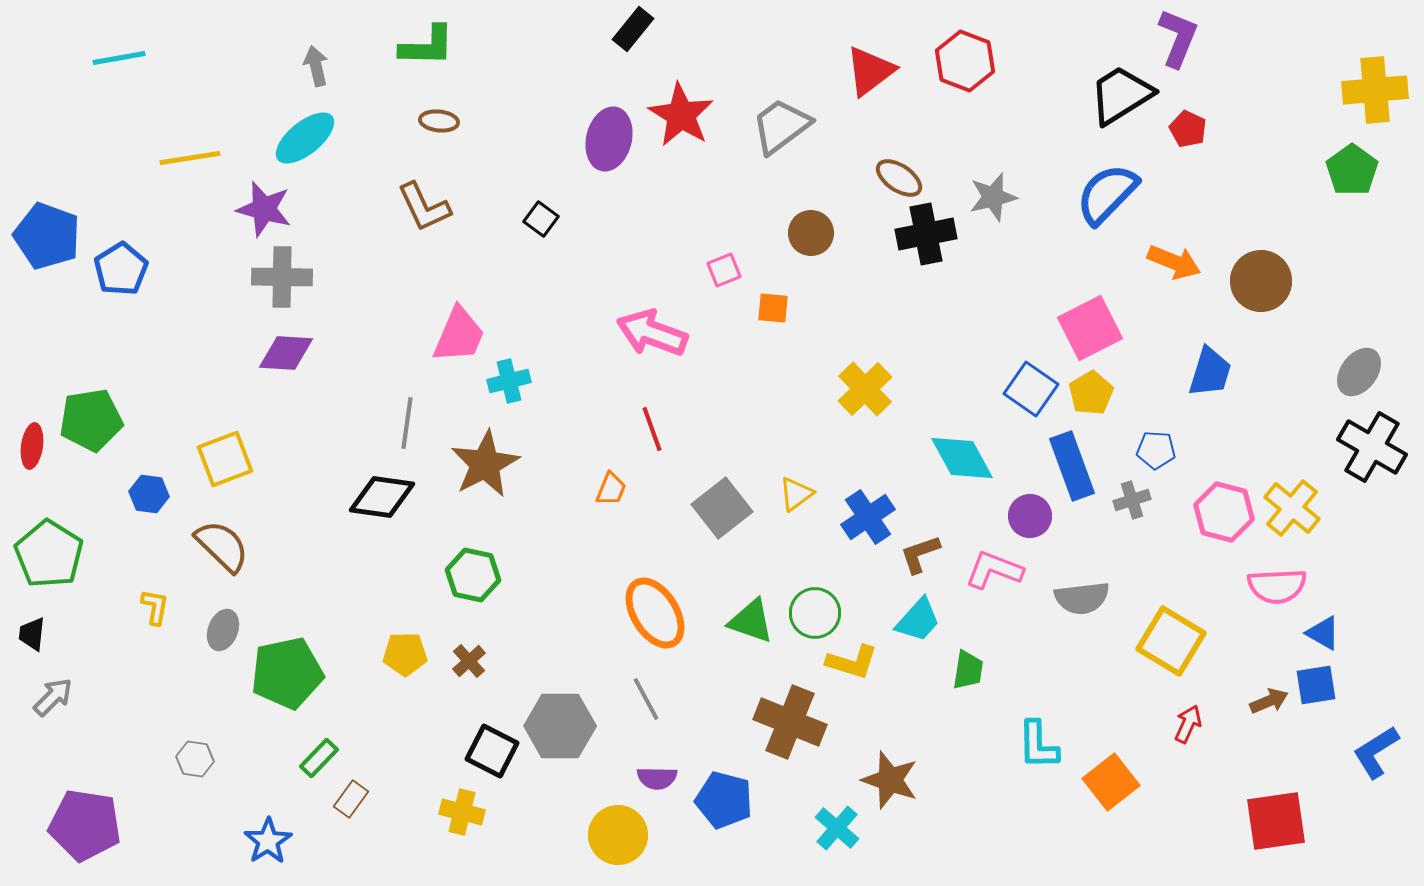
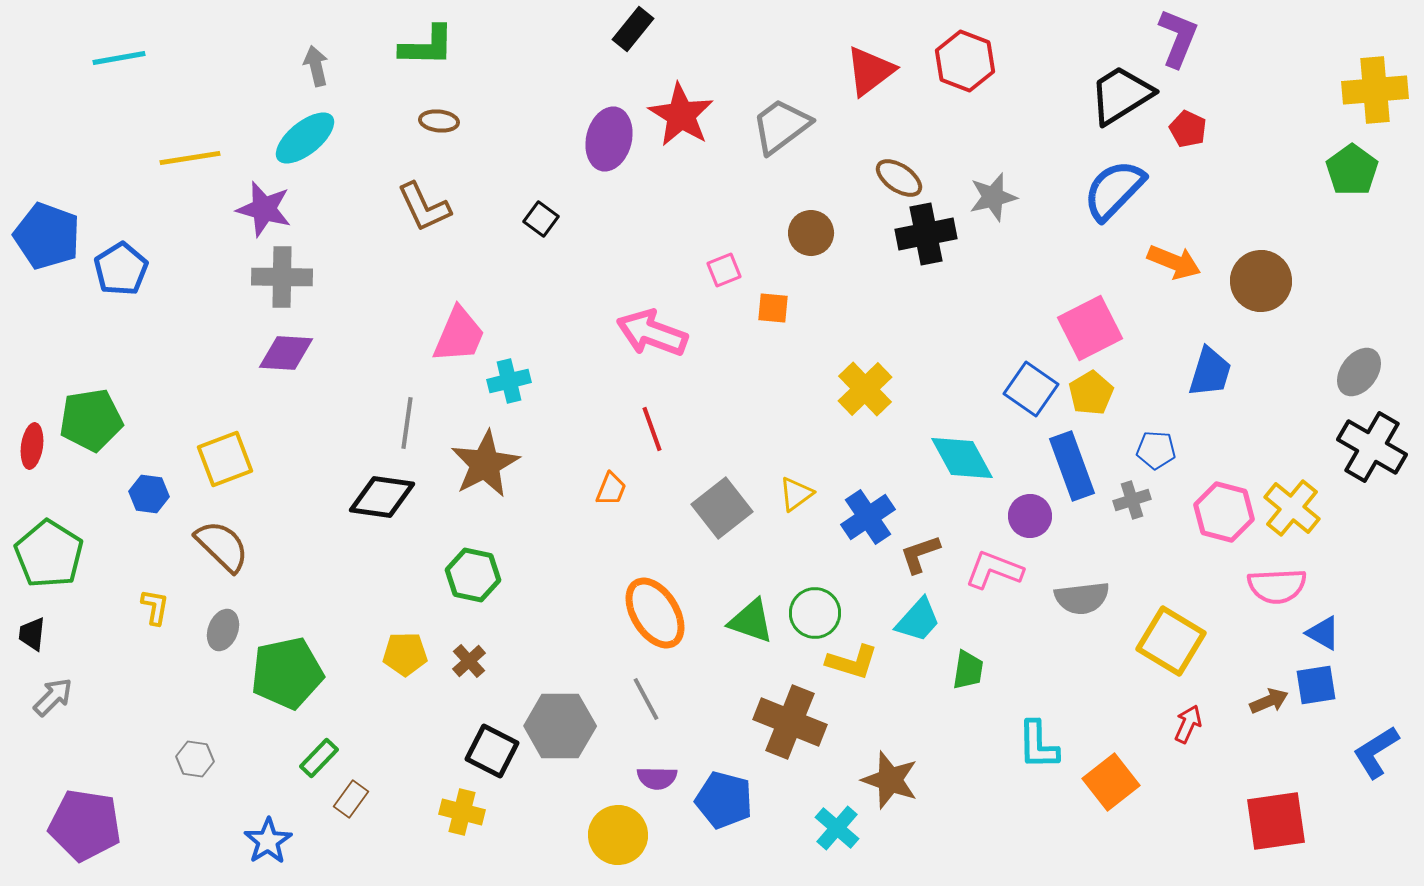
blue semicircle at (1107, 194): moved 7 px right, 4 px up
